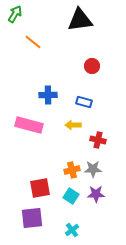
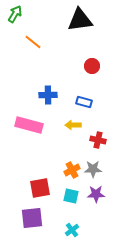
orange cross: rotated 14 degrees counterclockwise
cyan square: rotated 21 degrees counterclockwise
